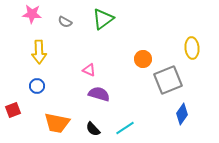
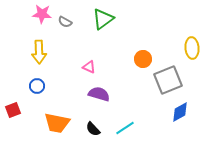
pink star: moved 10 px right
pink triangle: moved 3 px up
blue diamond: moved 2 px left, 2 px up; rotated 25 degrees clockwise
